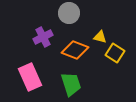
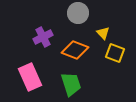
gray circle: moved 9 px right
yellow triangle: moved 3 px right, 4 px up; rotated 32 degrees clockwise
yellow square: rotated 12 degrees counterclockwise
